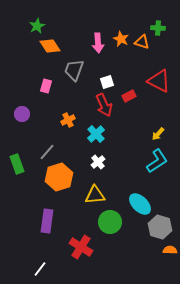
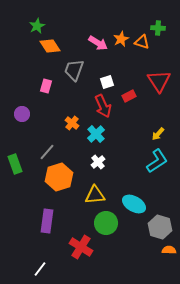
orange star: rotated 21 degrees clockwise
pink arrow: rotated 54 degrees counterclockwise
red triangle: rotated 30 degrees clockwise
red arrow: moved 1 px left, 1 px down
orange cross: moved 4 px right, 3 px down; rotated 24 degrees counterclockwise
green rectangle: moved 2 px left
cyan ellipse: moved 6 px left; rotated 15 degrees counterclockwise
green circle: moved 4 px left, 1 px down
orange semicircle: moved 1 px left
